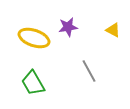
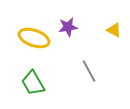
yellow triangle: moved 1 px right
